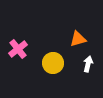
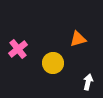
white arrow: moved 18 px down
